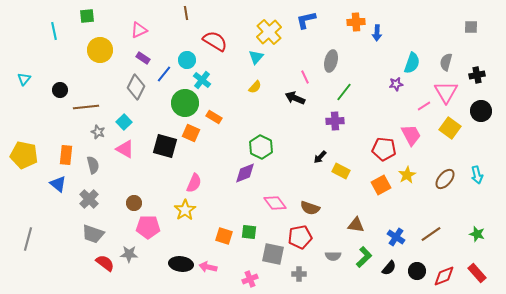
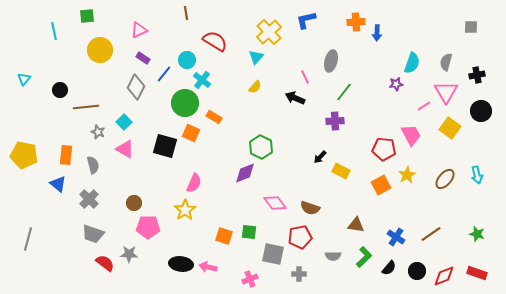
red rectangle at (477, 273): rotated 30 degrees counterclockwise
